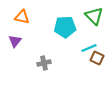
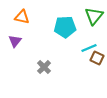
green triangle: rotated 24 degrees clockwise
gray cross: moved 4 px down; rotated 32 degrees counterclockwise
